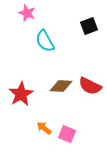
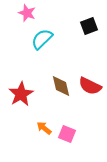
cyan semicircle: moved 3 px left, 2 px up; rotated 75 degrees clockwise
brown diamond: rotated 75 degrees clockwise
